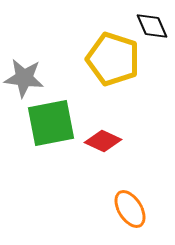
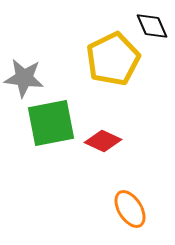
yellow pentagon: rotated 28 degrees clockwise
